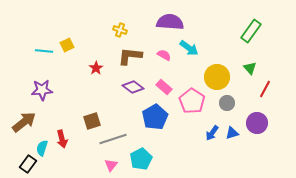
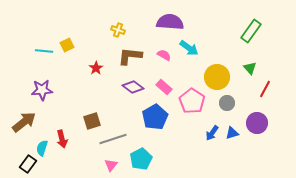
yellow cross: moved 2 px left
